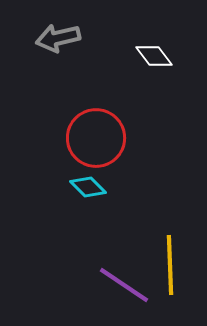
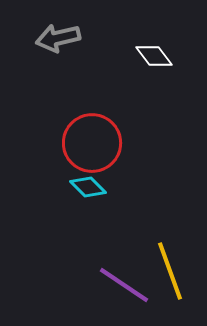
red circle: moved 4 px left, 5 px down
yellow line: moved 6 px down; rotated 18 degrees counterclockwise
